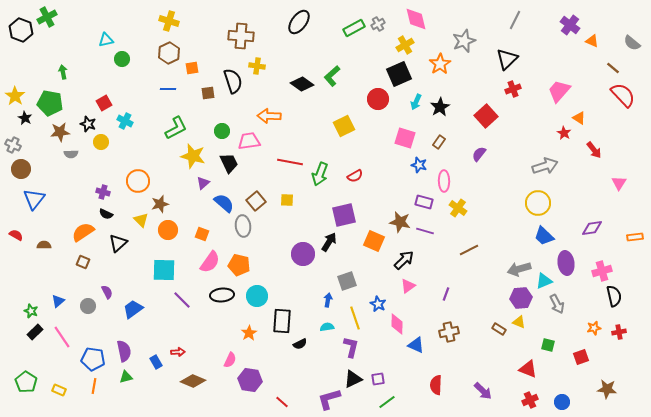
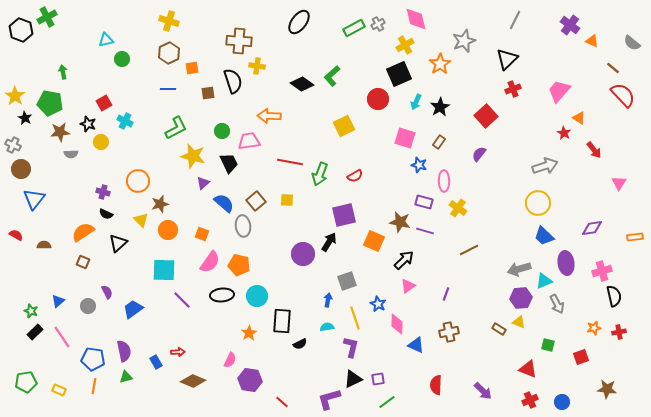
brown cross at (241, 36): moved 2 px left, 5 px down
green pentagon at (26, 382): rotated 30 degrees clockwise
